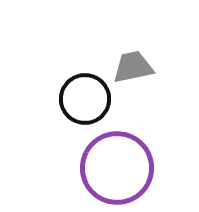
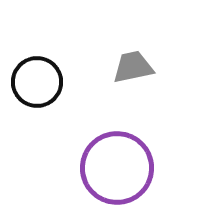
black circle: moved 48 px left, 17 px up
